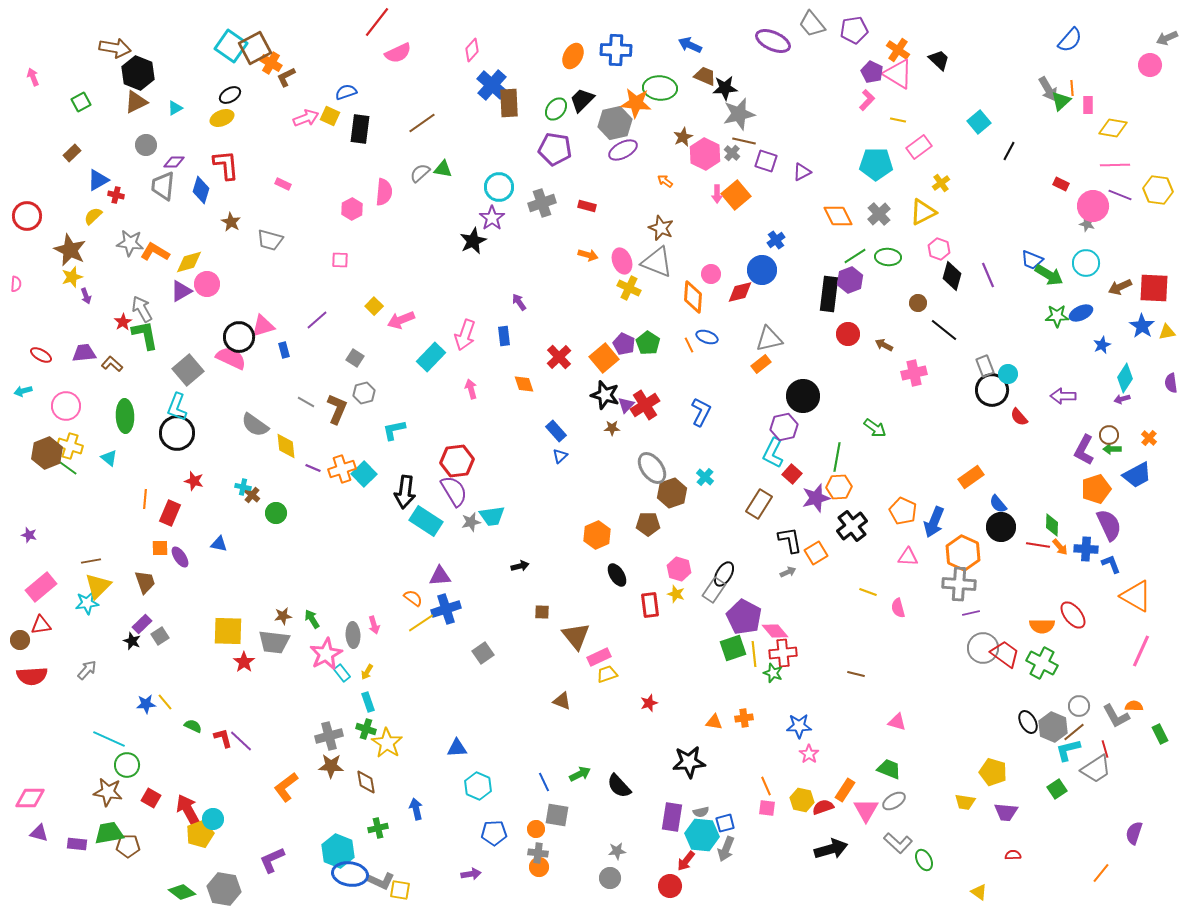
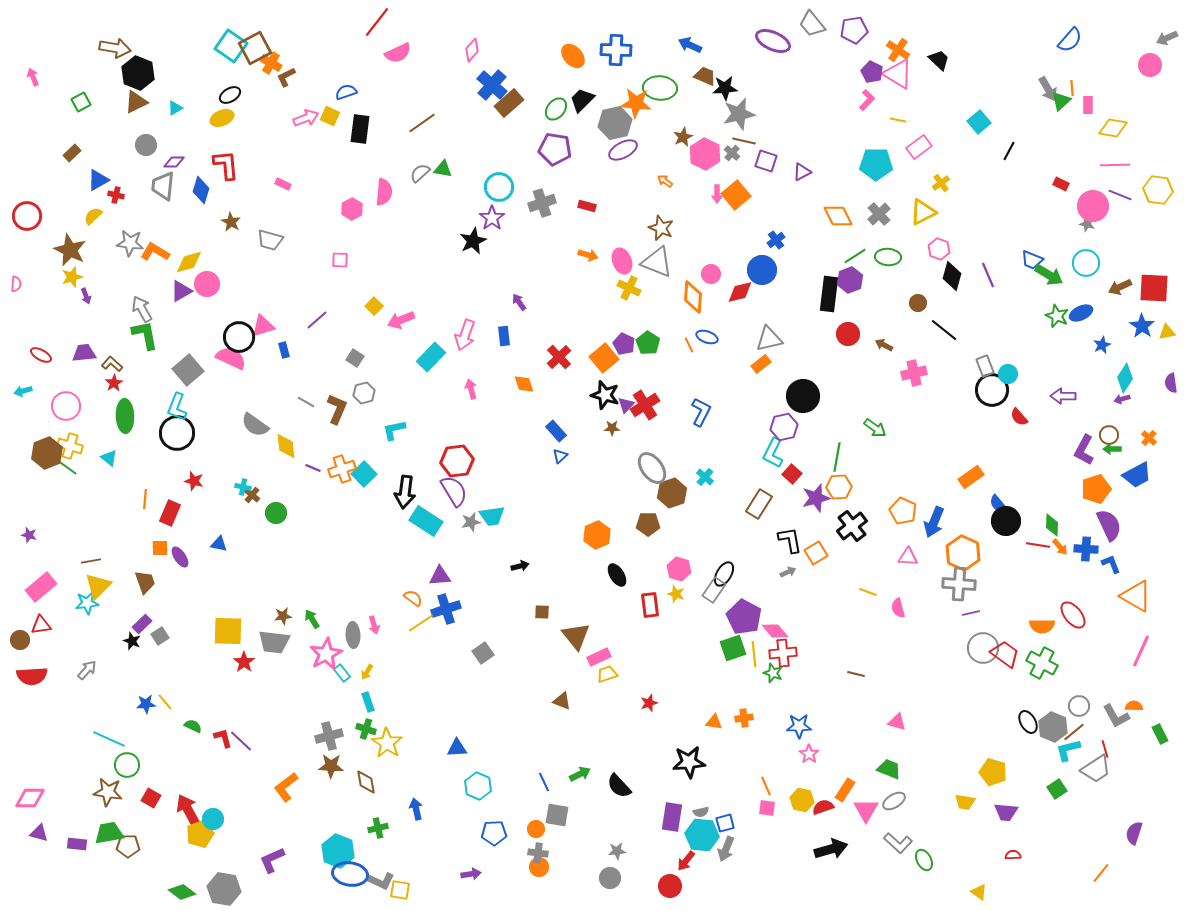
orange ellipse at (573, 56): rotated 70 degrees counterclockwise
brown rectangle at (509, 103): rotated 52 degrees clockwise
green star at (1057, 316): rotated 25 degrees clockwise
red star at (123, 322): moved 9 px left, 61 px down
black circle at (1001, 527): moved 5 px right, 6 px up
